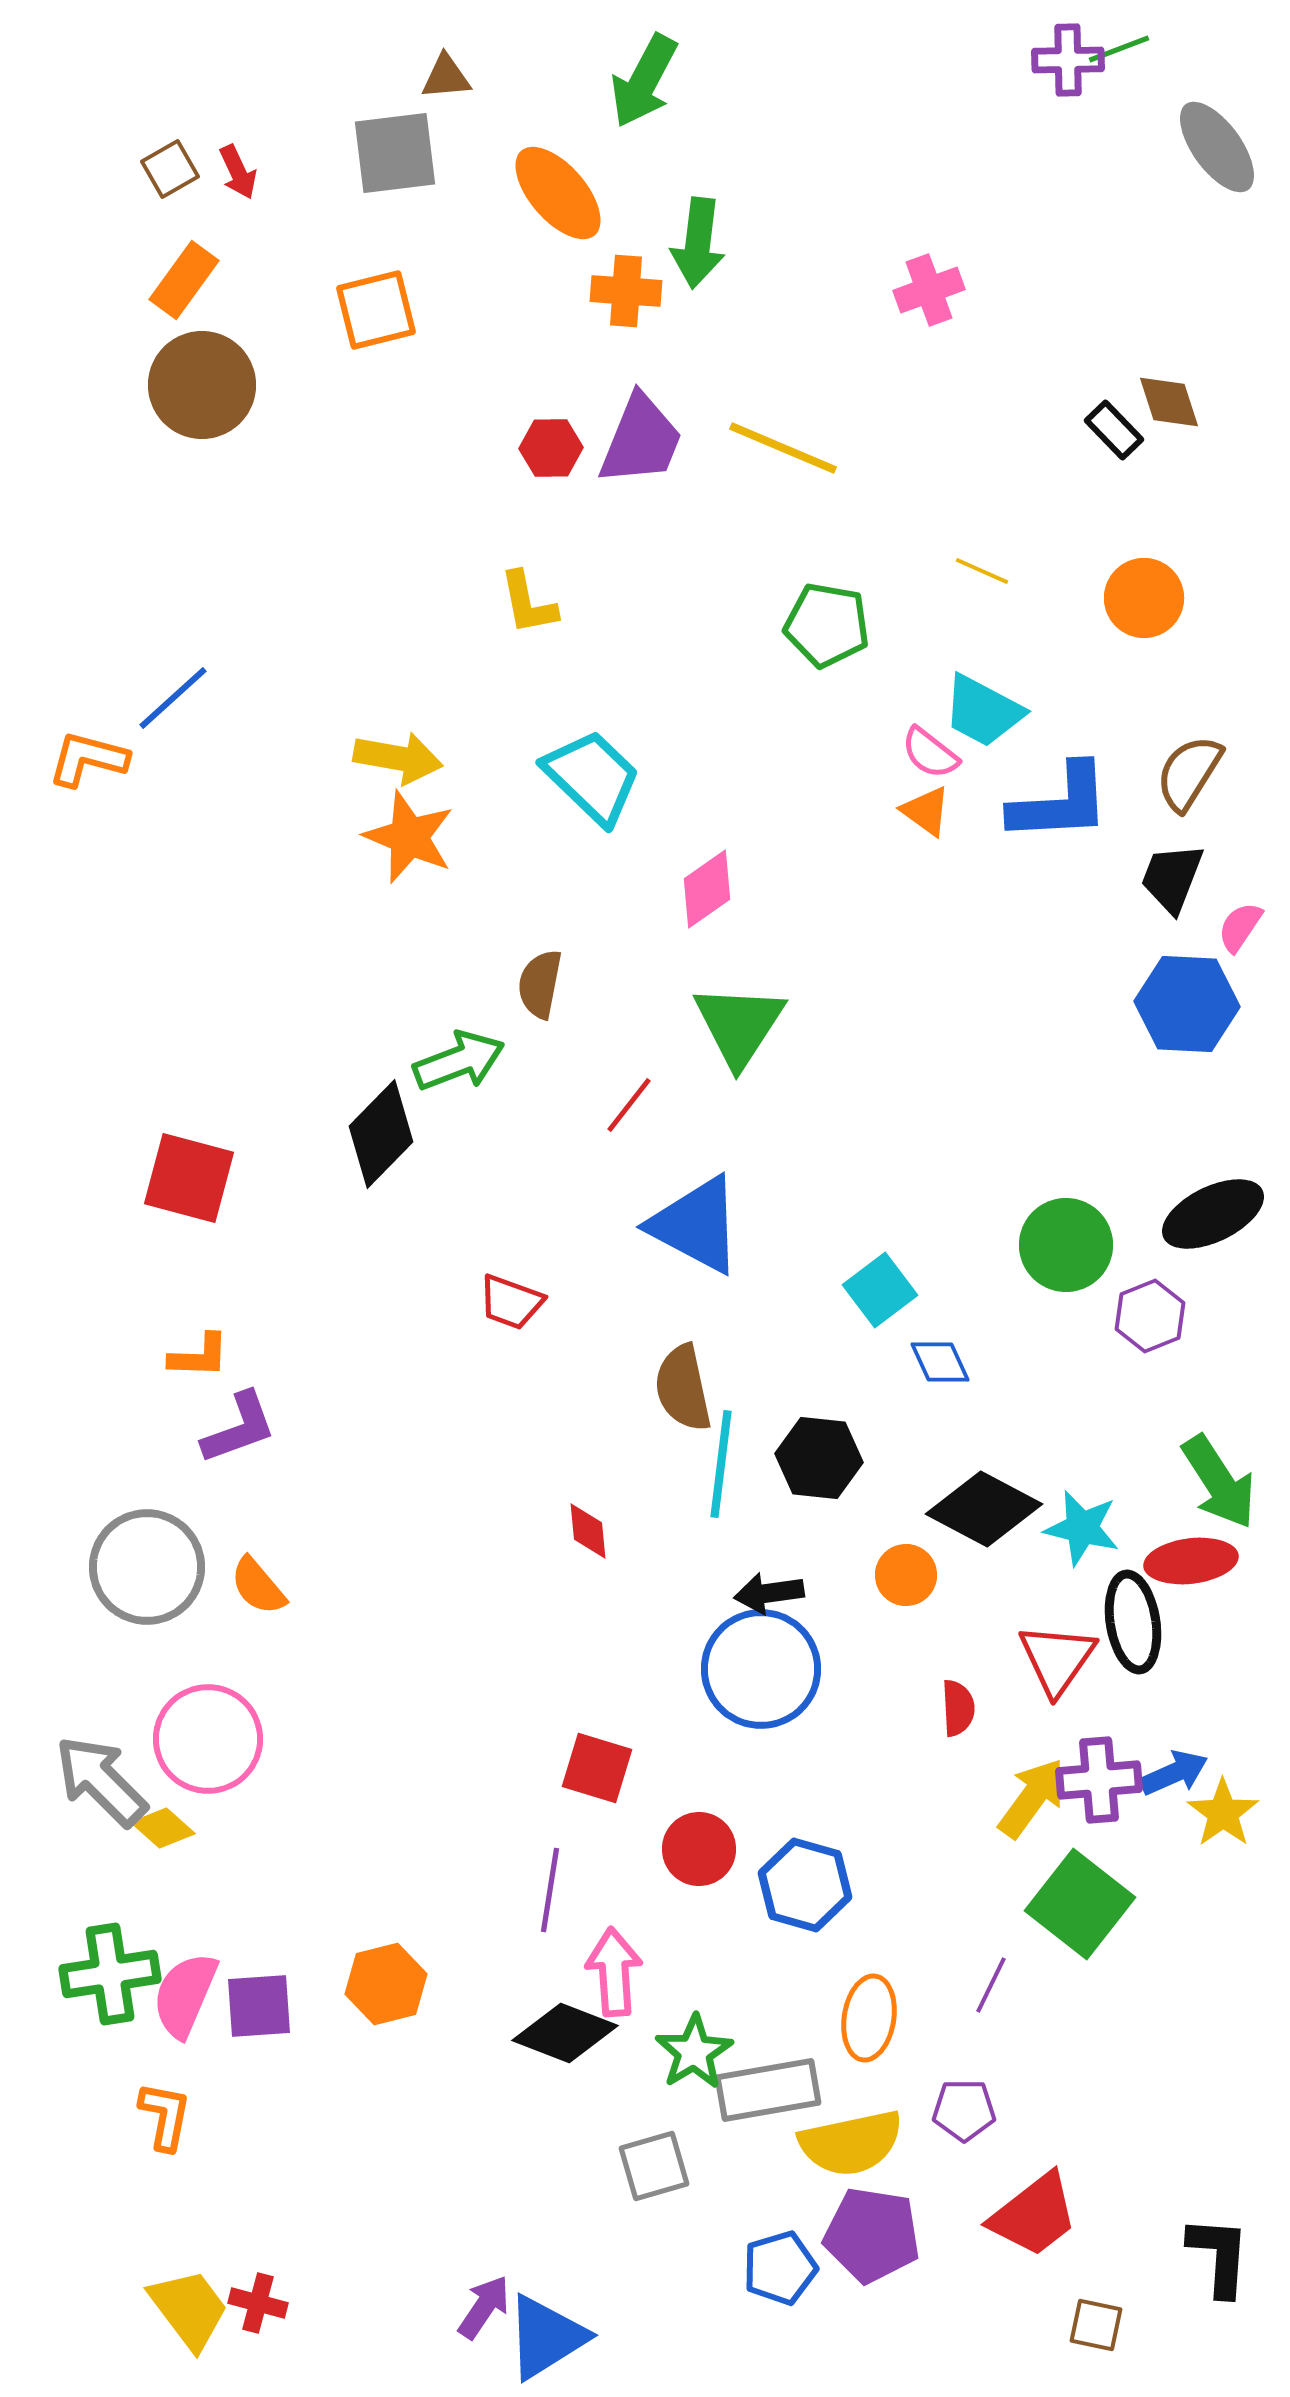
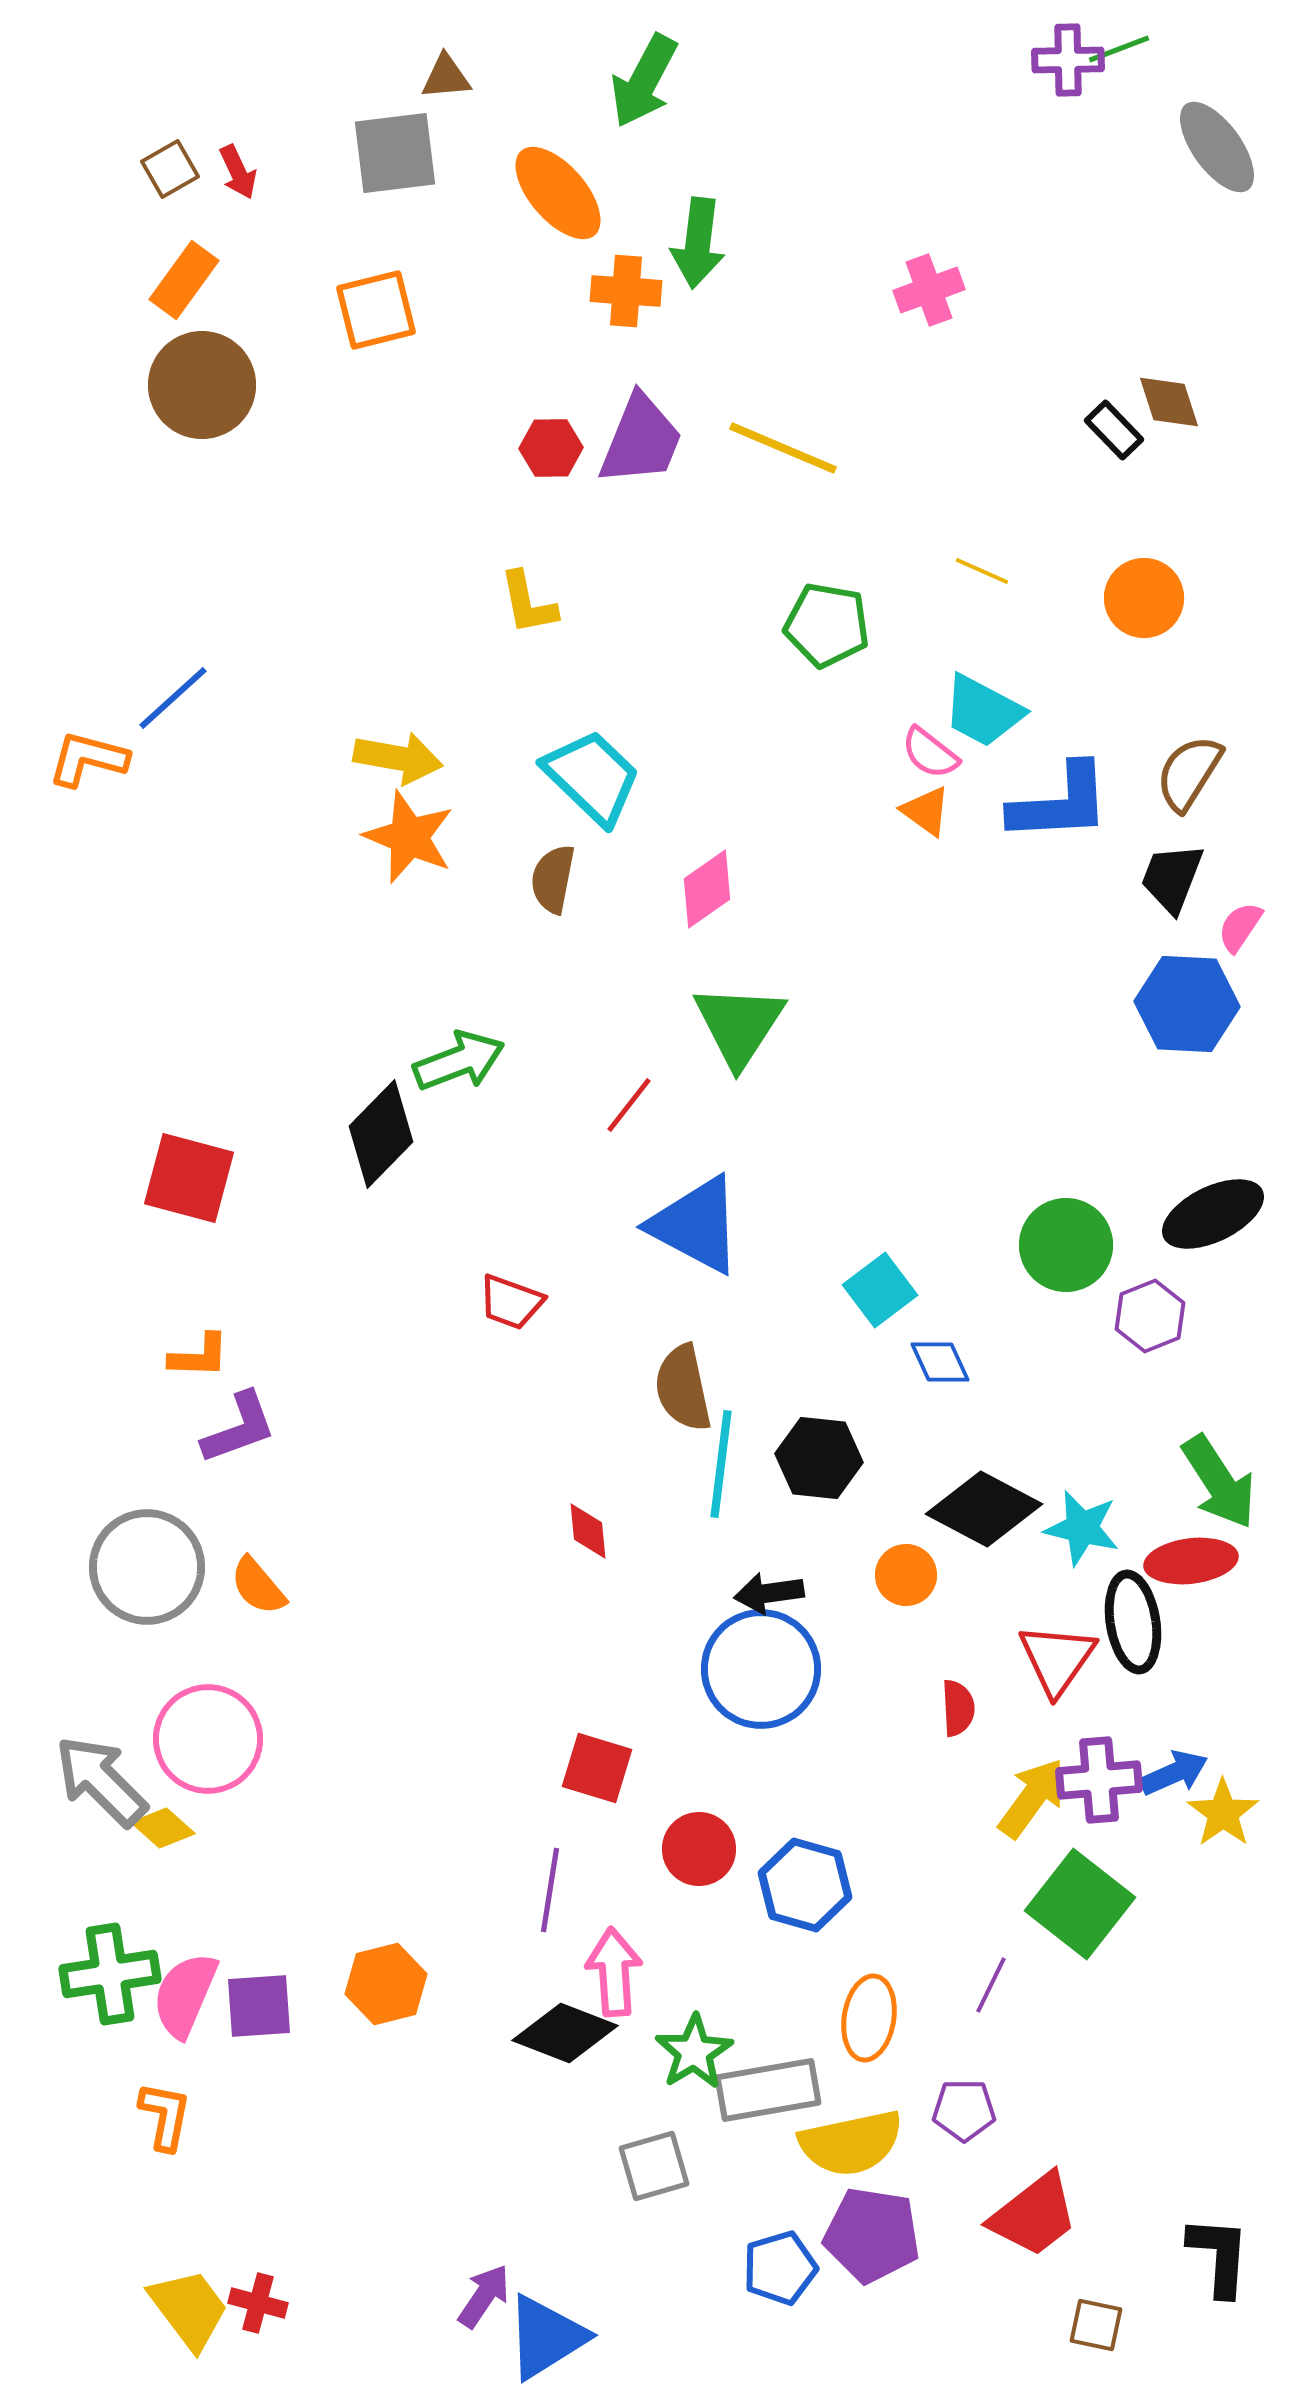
brown semicircle at (540, 984): moved 13 px right, 105 px up
purple arrow at (484, 2307): moved 11 px up
